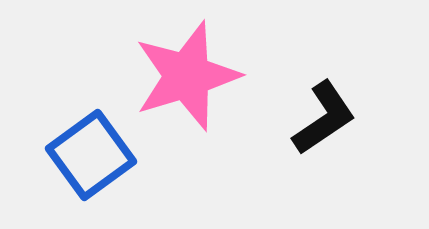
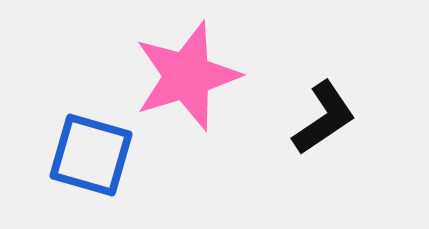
blue square: rotated 38 degrees counterclockwise
